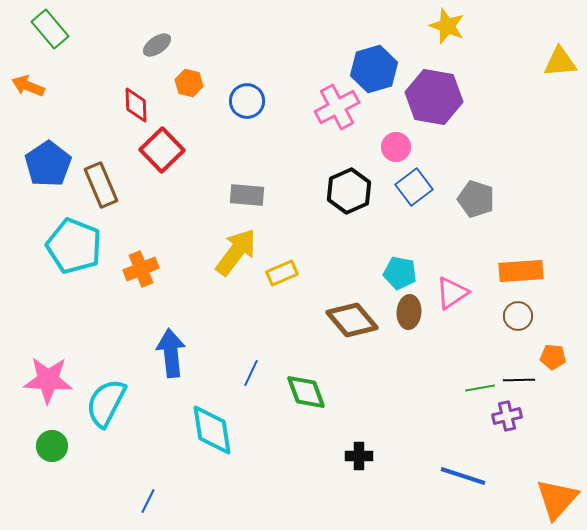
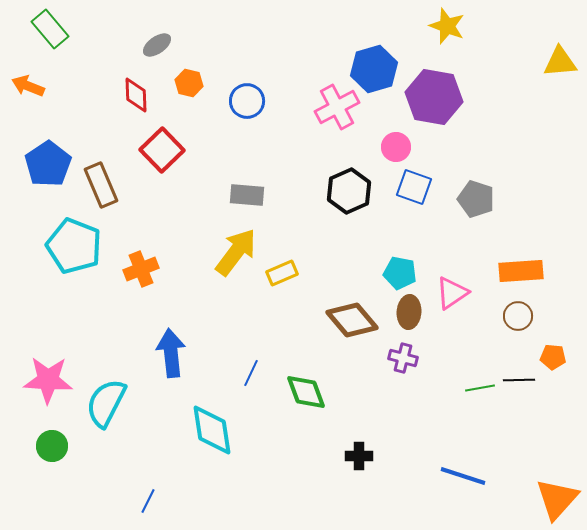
red diamond at (136, 105): moved 10 px up
blue square at (414, 187): rotated 33 degrees counterclockwise
purple cross at (507, 416): moved 104 px left, 58 px up; rotated 28 degrees clockwise
